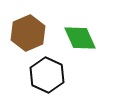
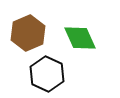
black hexagon: moved 1 px up
